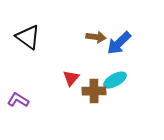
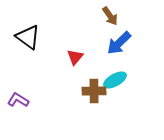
brown arrow: moved 14 px right, 21 px up; rotated 48 degrees clockwise
red triangle: moved 4 px right, 21 px up
